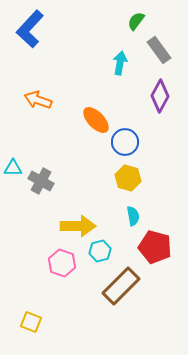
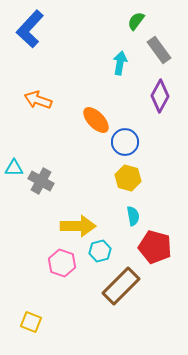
cyan triangle: moved 1 px right
